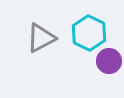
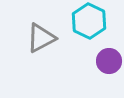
cyan hexagon: moved 12 px up
